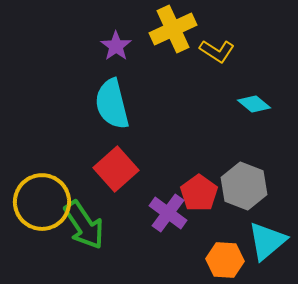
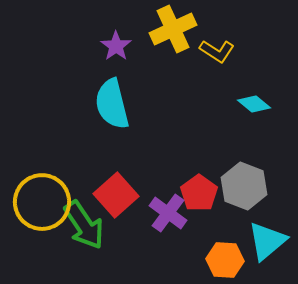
red square: moved 26 px down
